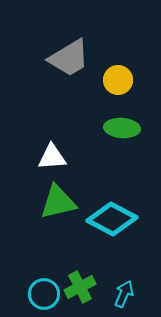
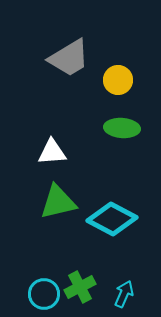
white triangle: moved 5 px up
